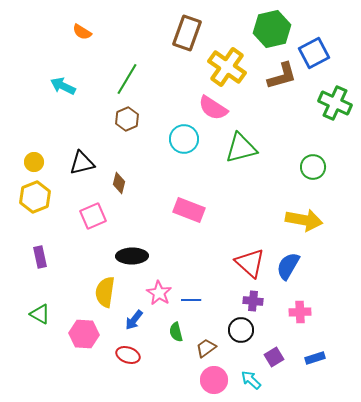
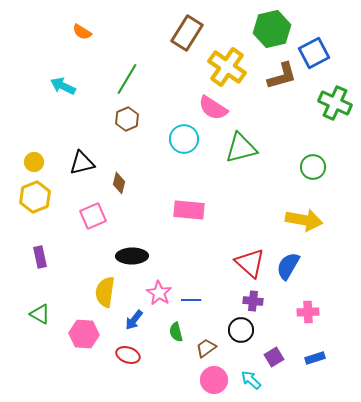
brown rectangle at (187, 33): rotated 12 degrees clockwise
pink rectangle at (189, 210): rotated 16 degrees counterclockwise
pink cross at (300, 312): moved 8 px right
